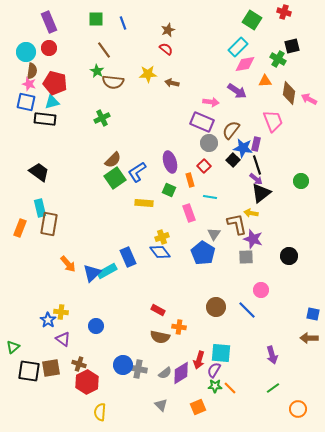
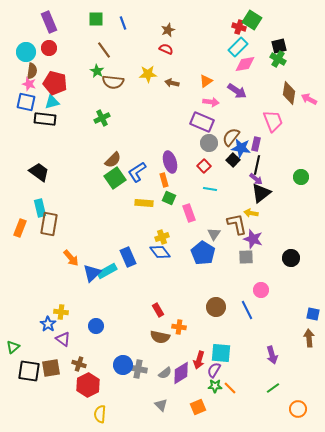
red cross at (284, 12): moved 45 px left, 15 px down
black square at (292, 46): moved 13 px left
red semicircle at (166, 49): rotated 16 degrees counterclockwise
orange triangle at (265, 81): moved 59 px left; rotated 32 degrees counterclockwise
brown semicircle at (231, 130): moved 7 px down
blue star at (243, 148): moved 2 px left
black line at (257, 165): rotated 30 degrees clockwise
orange rectangle at (190, 180): moved 26 px left
green circle at (301, 181): moved 4 px up
green square at (169, 190): moved 8 px down
cyan line at (210, 197): moved 8 px up
black circle at (289, 256): moved 2 px right, 2 px down
orange arrow at (68, 264): moved 3 px right, 6 px up
red rectangle at (158, 310): rotated 32 degrees clockwise
blue line at (247, 310): rotated 18 degrees clockwise
blue star at (48, 320): moved 4 px down
brown arrow at (309, 338): rotated 84 degrees clockwise
red hexagon at (87, 382): moved 1 px right, 3 px down
yellow semicircle at (100, 412): moved 2 px down
